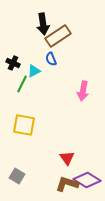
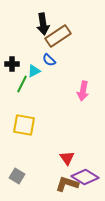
blue semicircle: moved 2 px left, 1 px down; rotated 24 degrees counterclockwise
black cross: moved 1 px left, 1 px down; rotated 24 degrees counterclockwise
purple diamond: moved 2 px left, 3 px up
